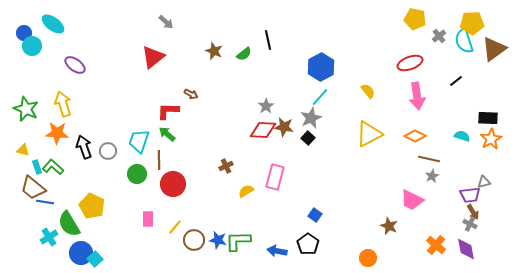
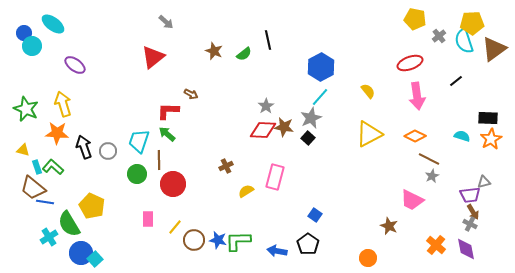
brown line at (429, 159): rotated 15 degrees clockwise
